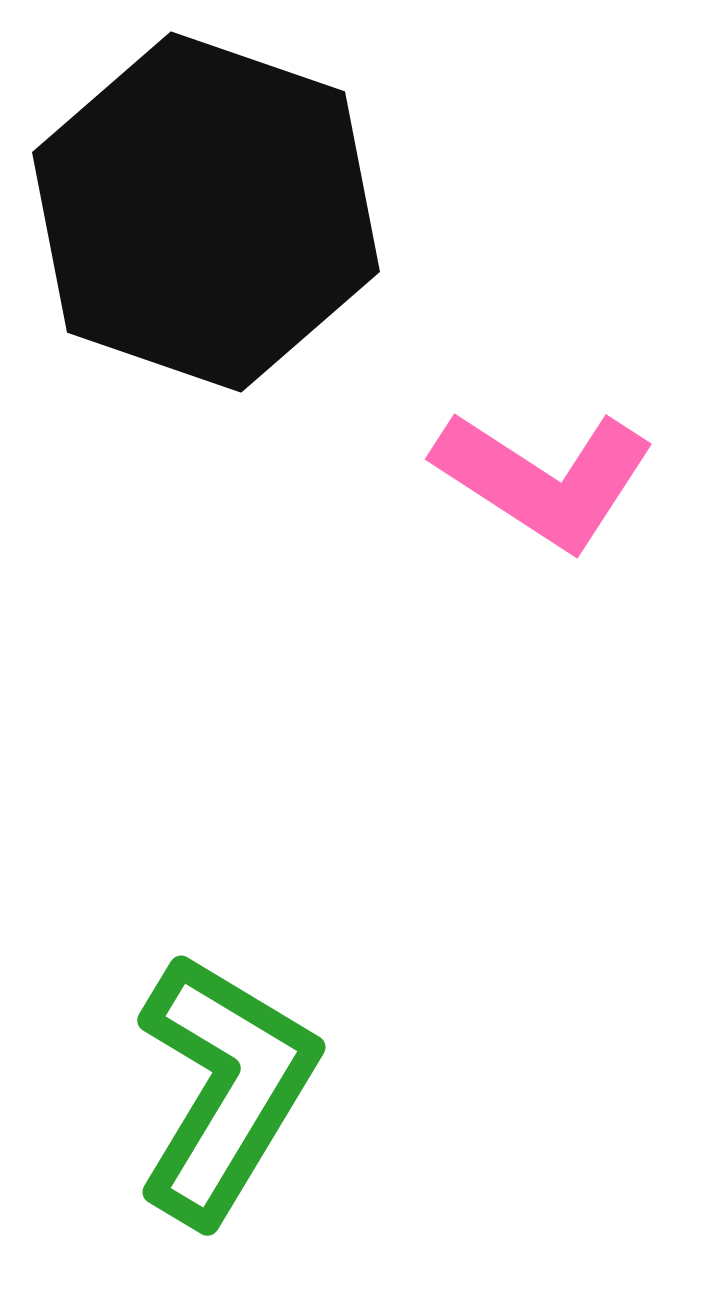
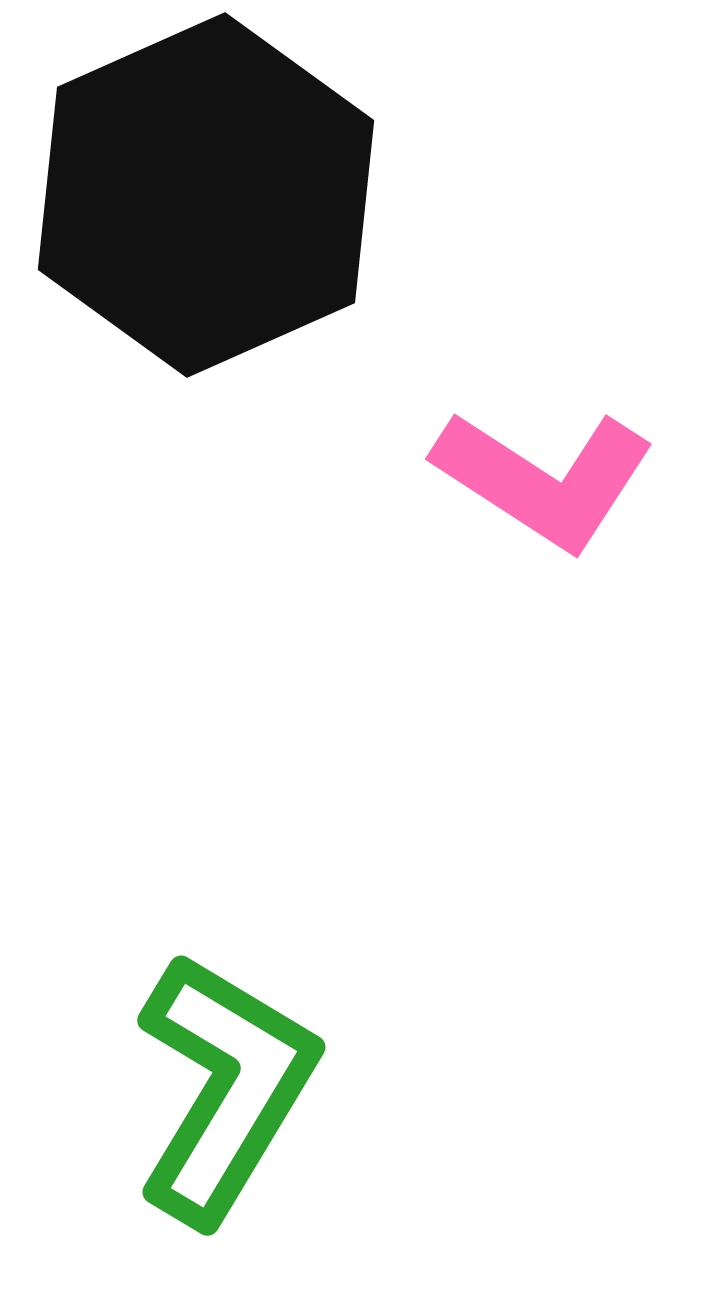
black hexagon: moved 17 px up; rotated 17 degrees clockwise
